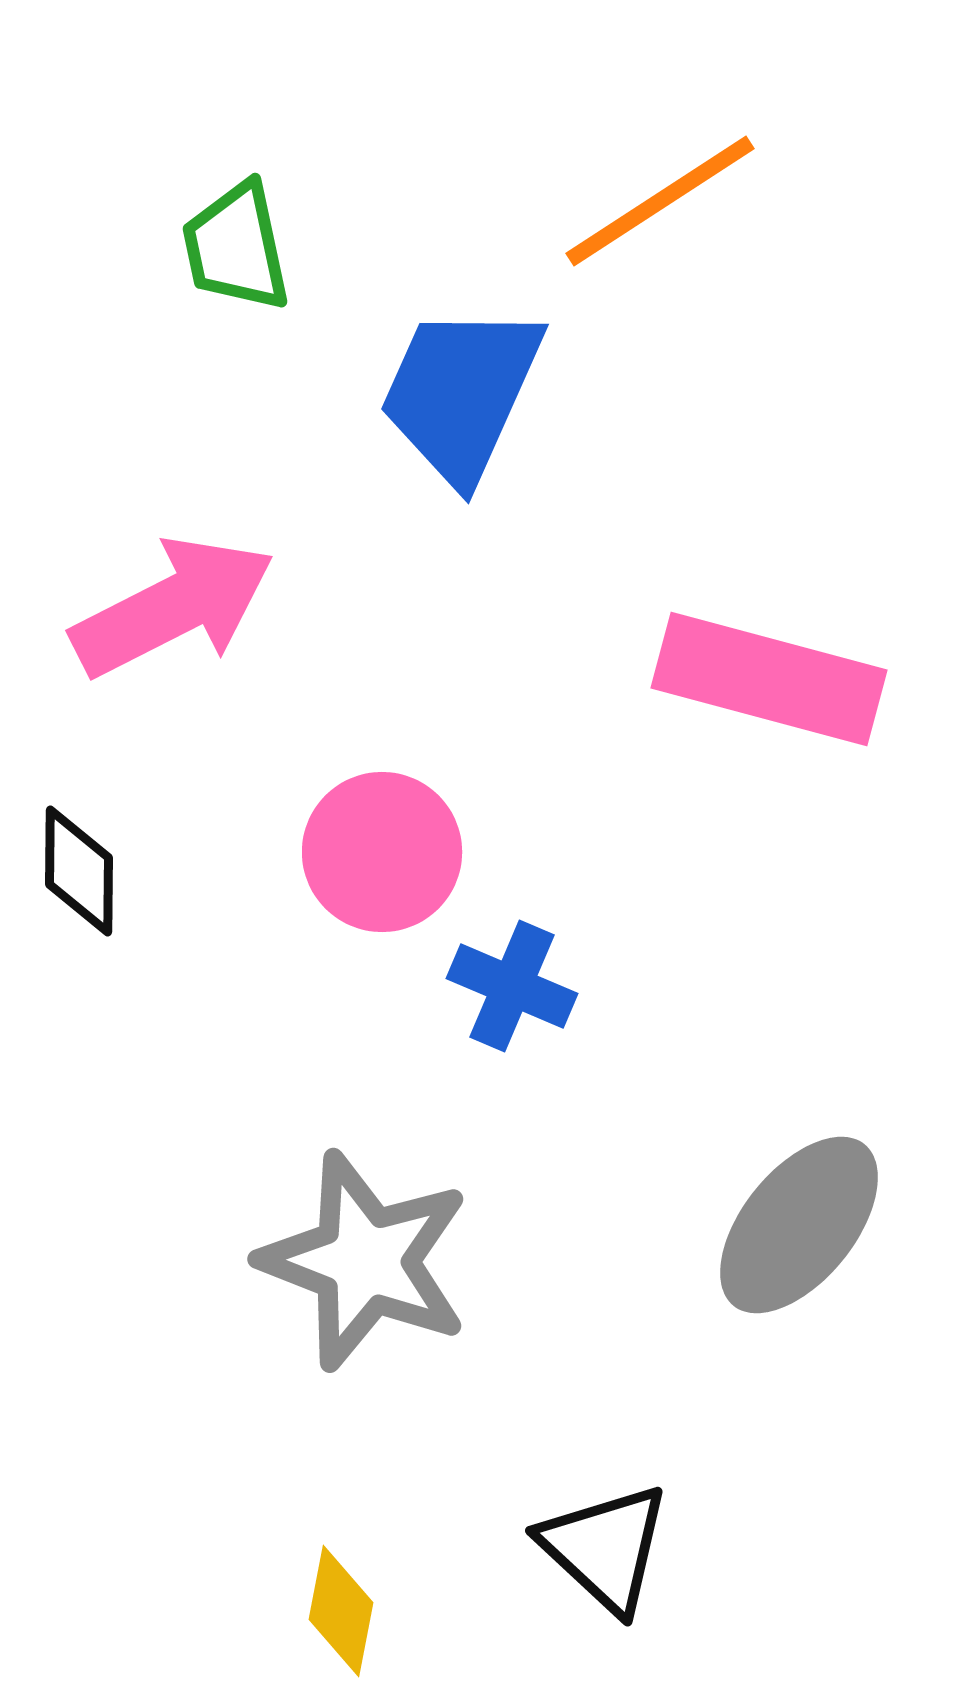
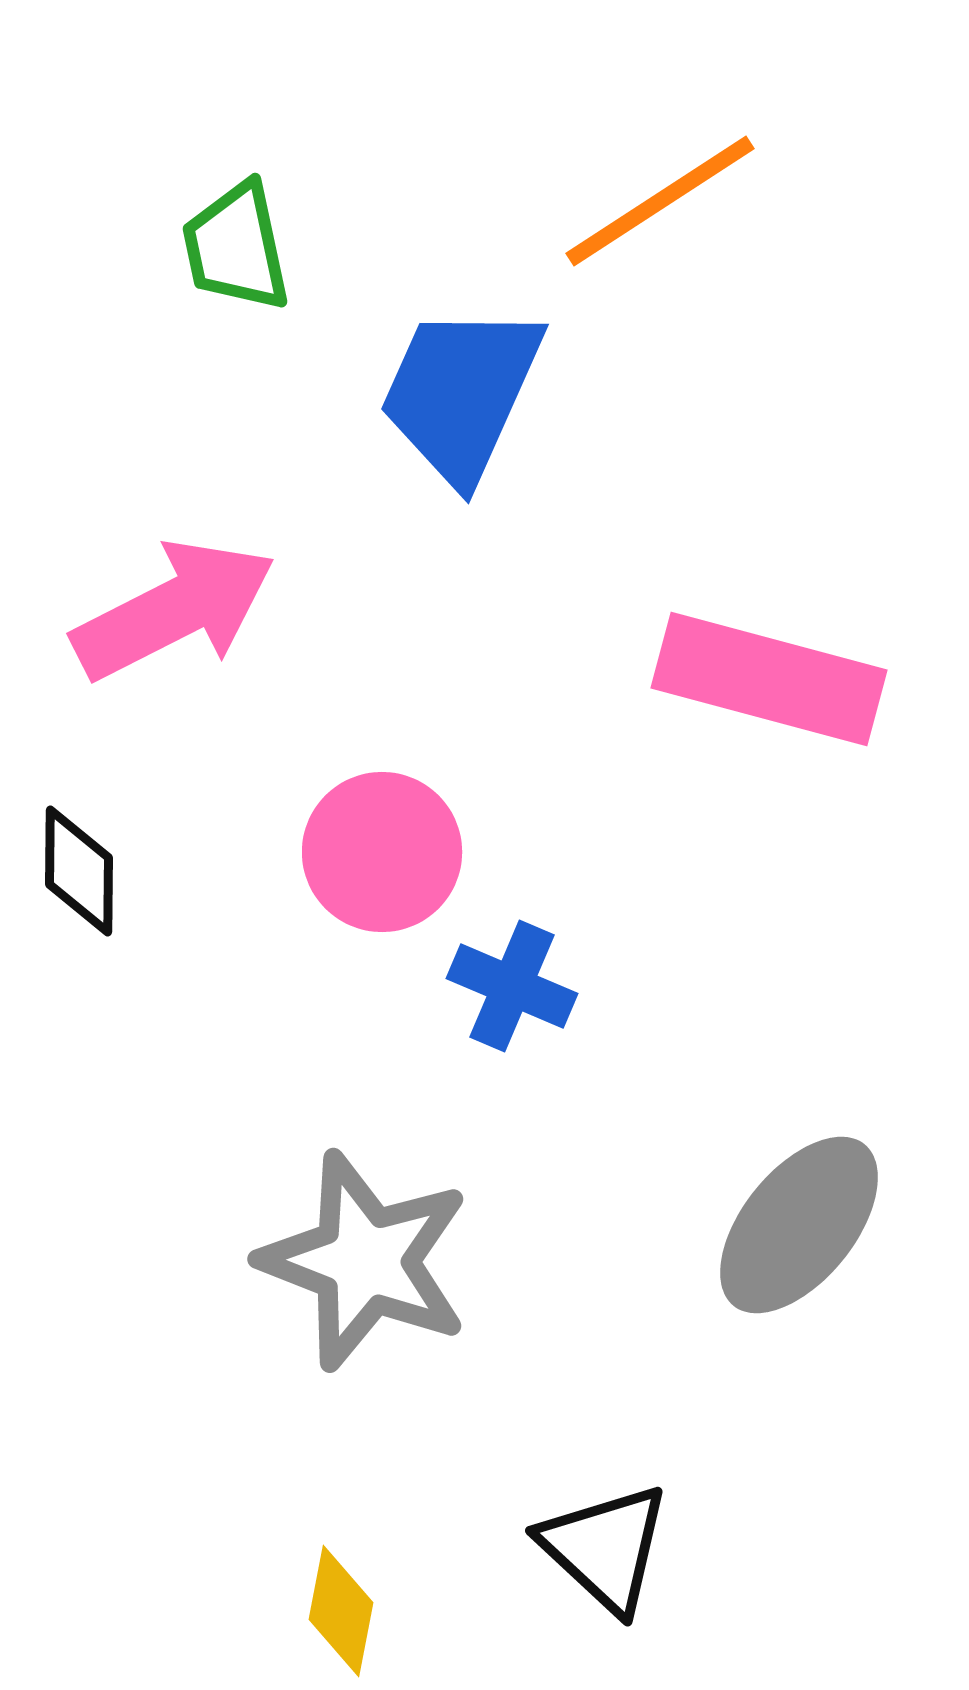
pink arrow: moved 1 px right, 3 px down
